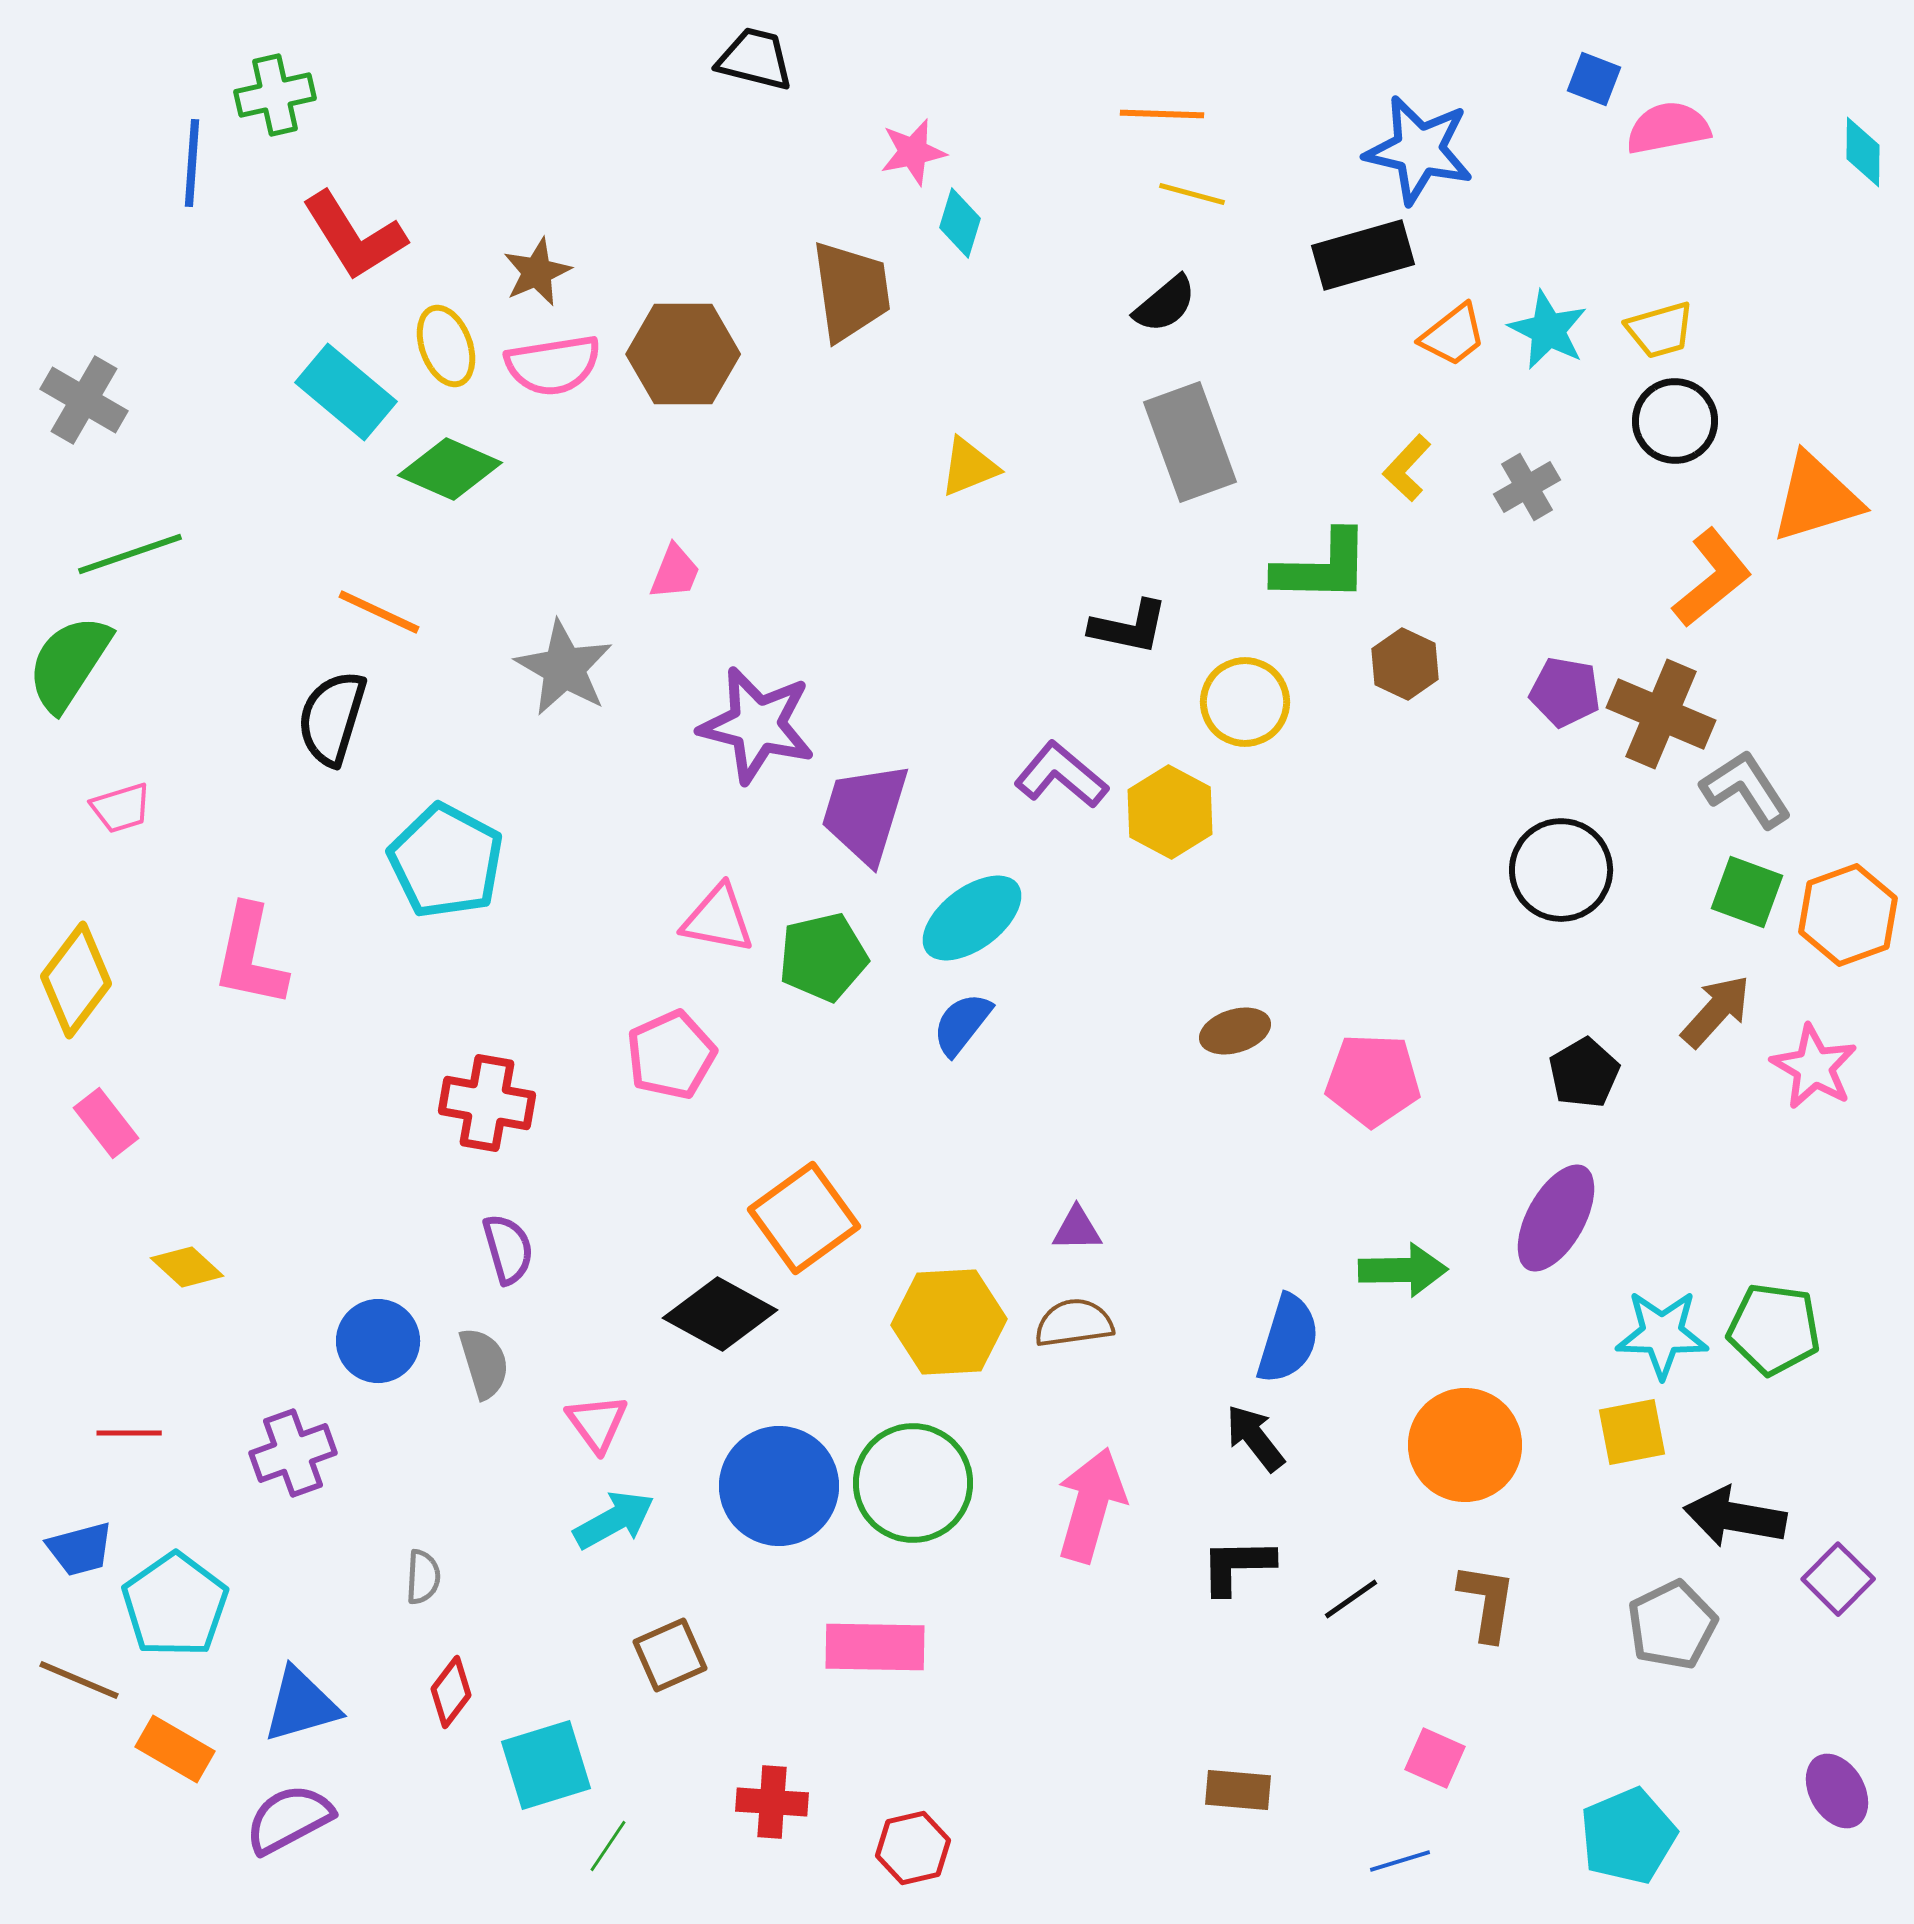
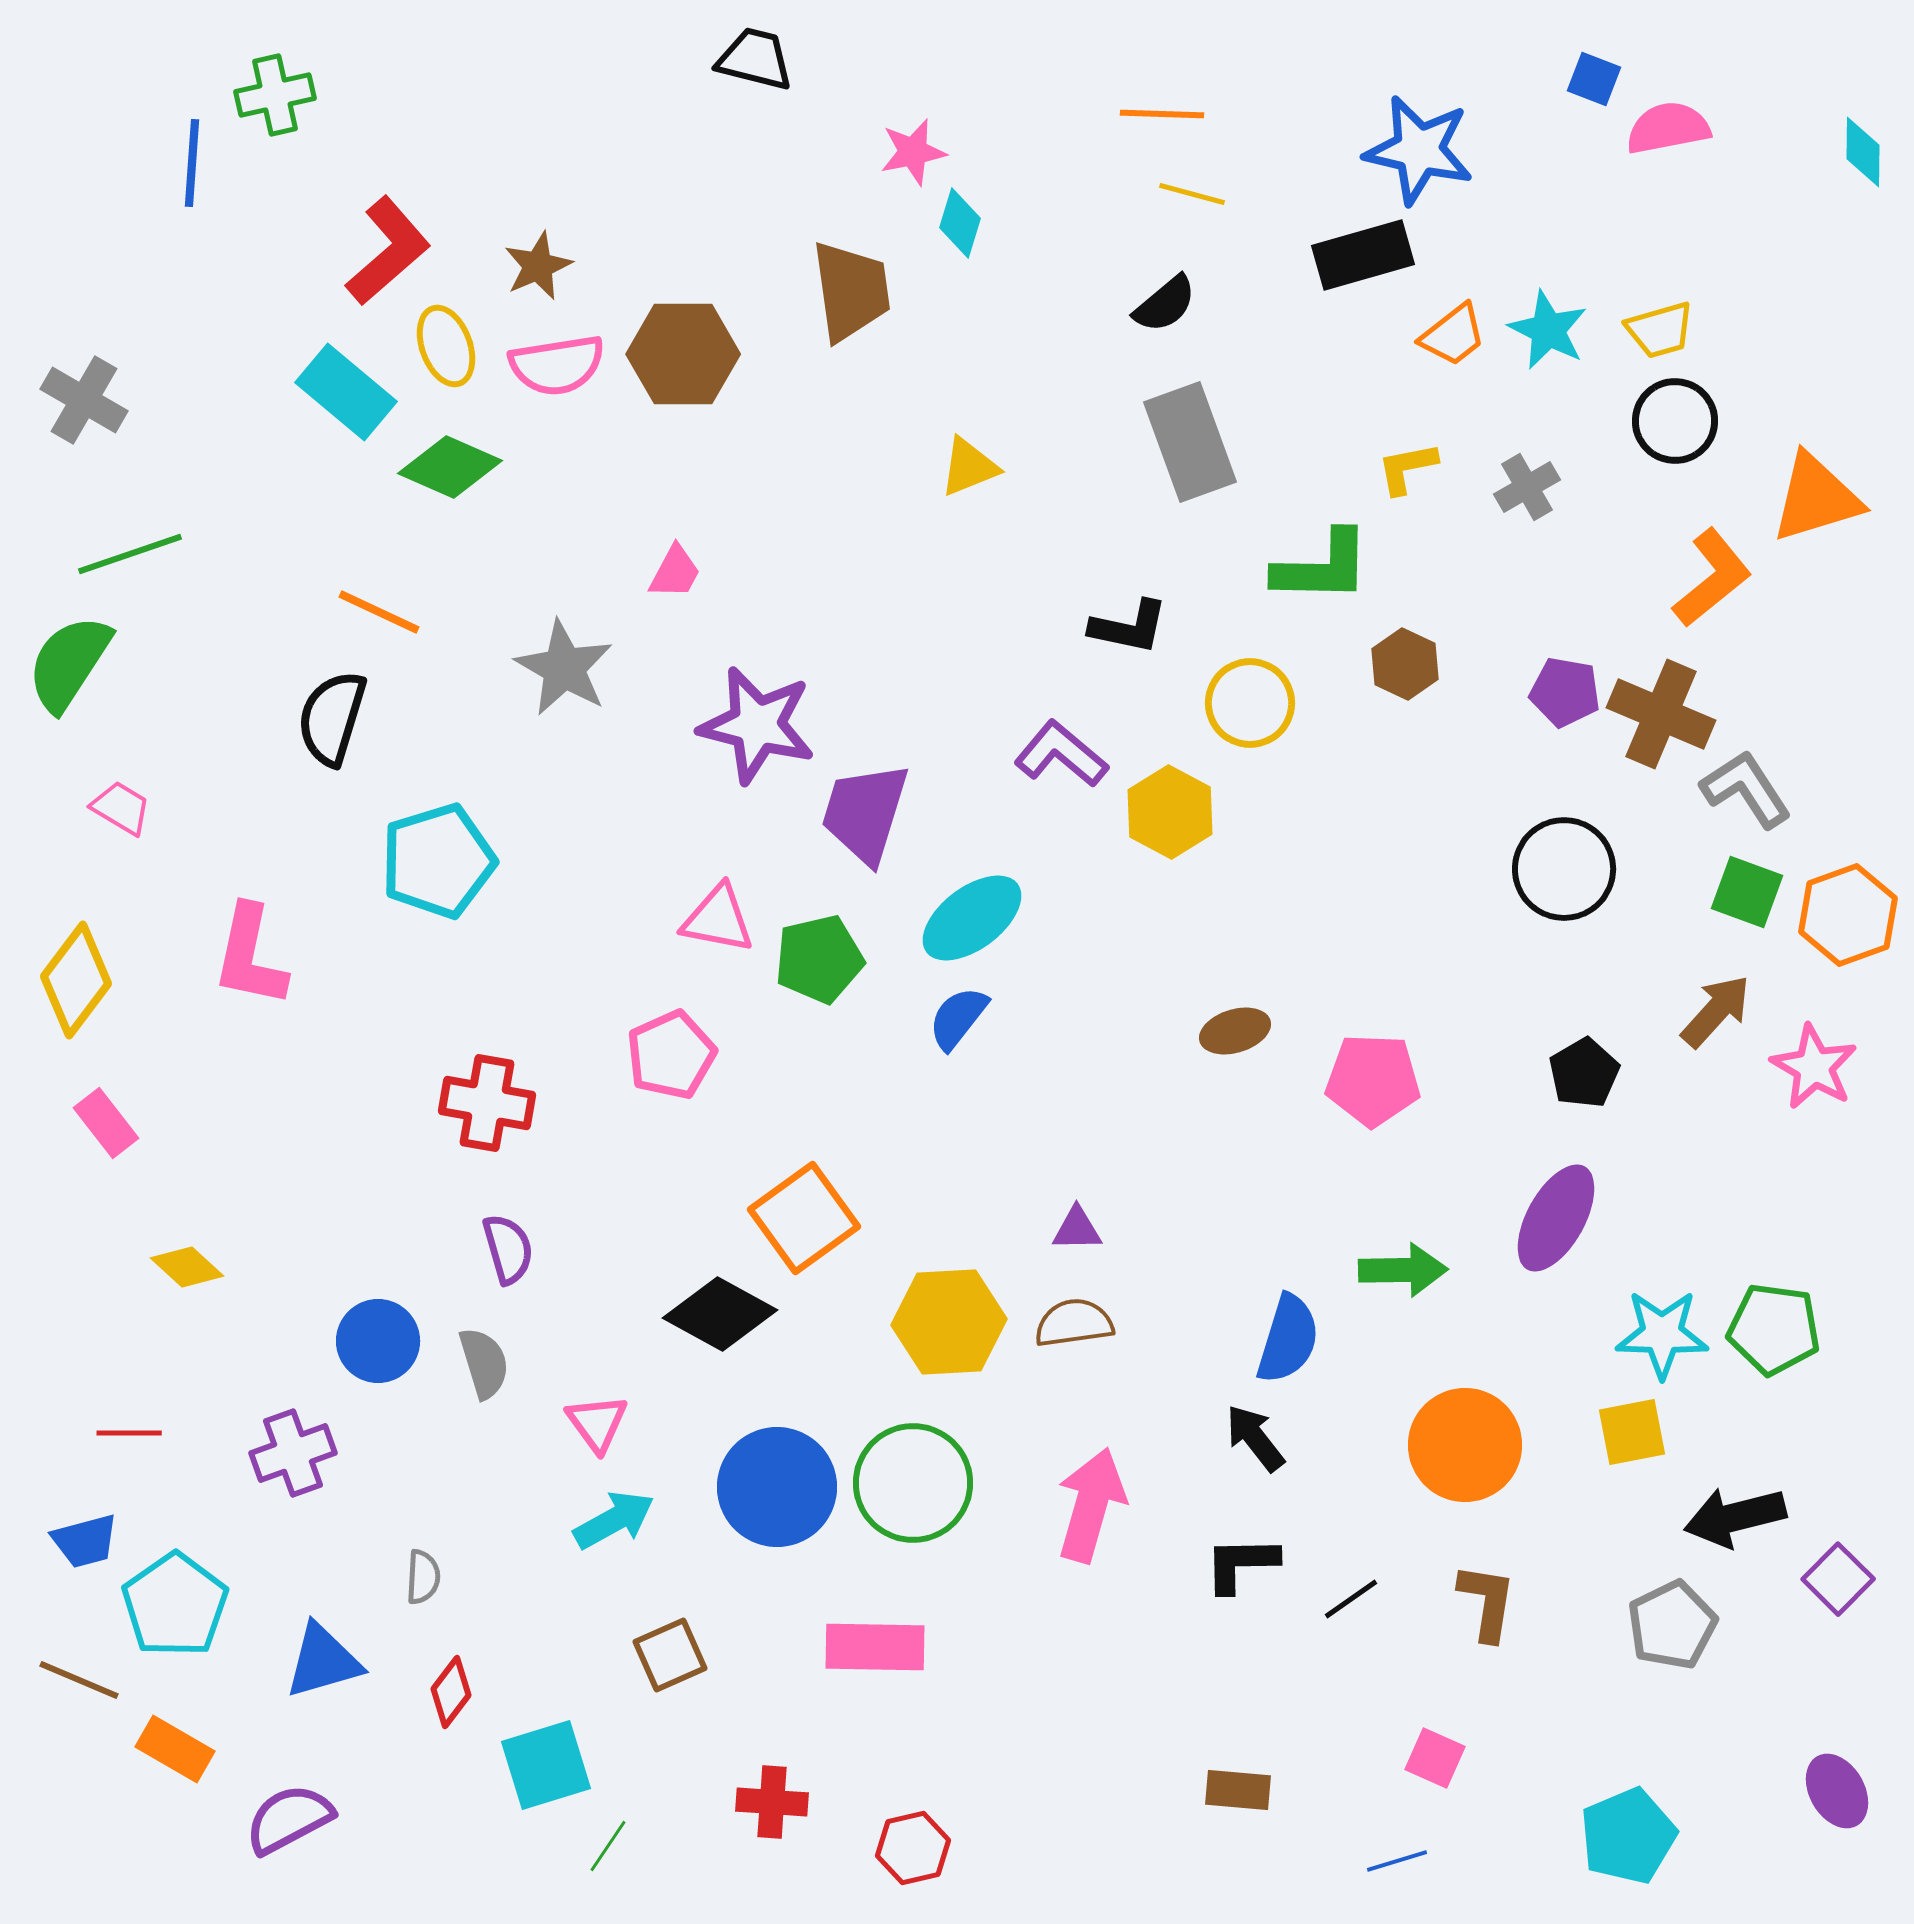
red L-shape at (354, 236): moved 34 px right, 15 px down; rotated 99 degrees counterclockwise
brown star at (537, 272): moved 1 px right, 6 px up
pink semicircle at (553, 365): moved 4 px right
yellow L-shape at (1407, 468): rotated 36 degrees clockwise
green diamond at (450, 469): moved 2 px up
pink trapezoid at (675, 572): rotated 6 degrees clockwise
yellow circle at (1245, 702): moved 5 px right, 1 px down
purple L-shape at (1061, 775): moved 21 px up
pink trapezoid at (121, 808): rotated 132 degrees counterclockwise
cyan pentagon at (446, 861): moved 8 px left; rotated 27 degrees clockwise
black circle at (1561, 870): moved 3 px right, 1 px up
green pentagon at (823, 957): moved 4 px left, 2 px down
blue semicircle at (962, 1024): moved 4 px left, 6 px up
blue circle at (779, 1486): moved 2 px left, 1 px down
black arrow at (1735, 1517): rotated 24 degrees counterclockwise
blue trapezoid at (80, 1549): moved 5 px right, 8 px up
black L-shape at (1237, 1566): moved 4 px right, 2 px up
blue triangle at (301, 1705): moved 22 px right, 44 px up
blue line at (1400, 1861): moved 3 px left
